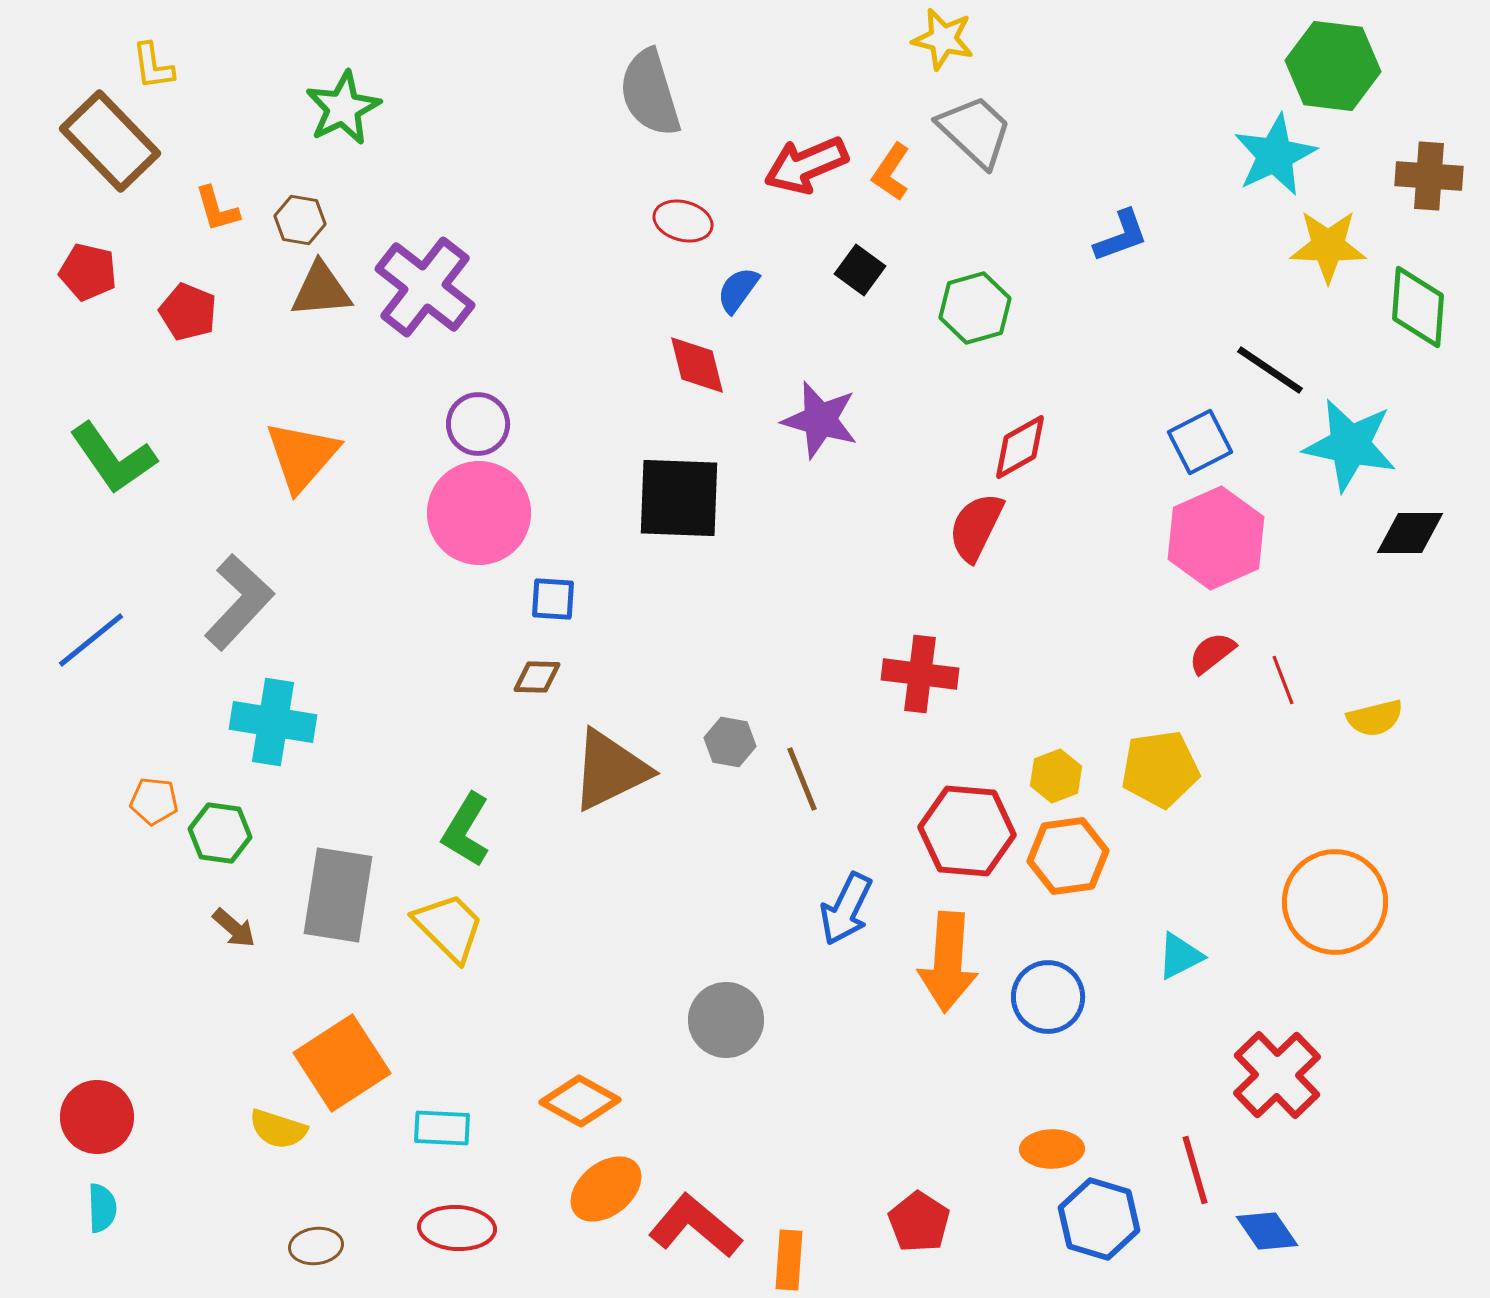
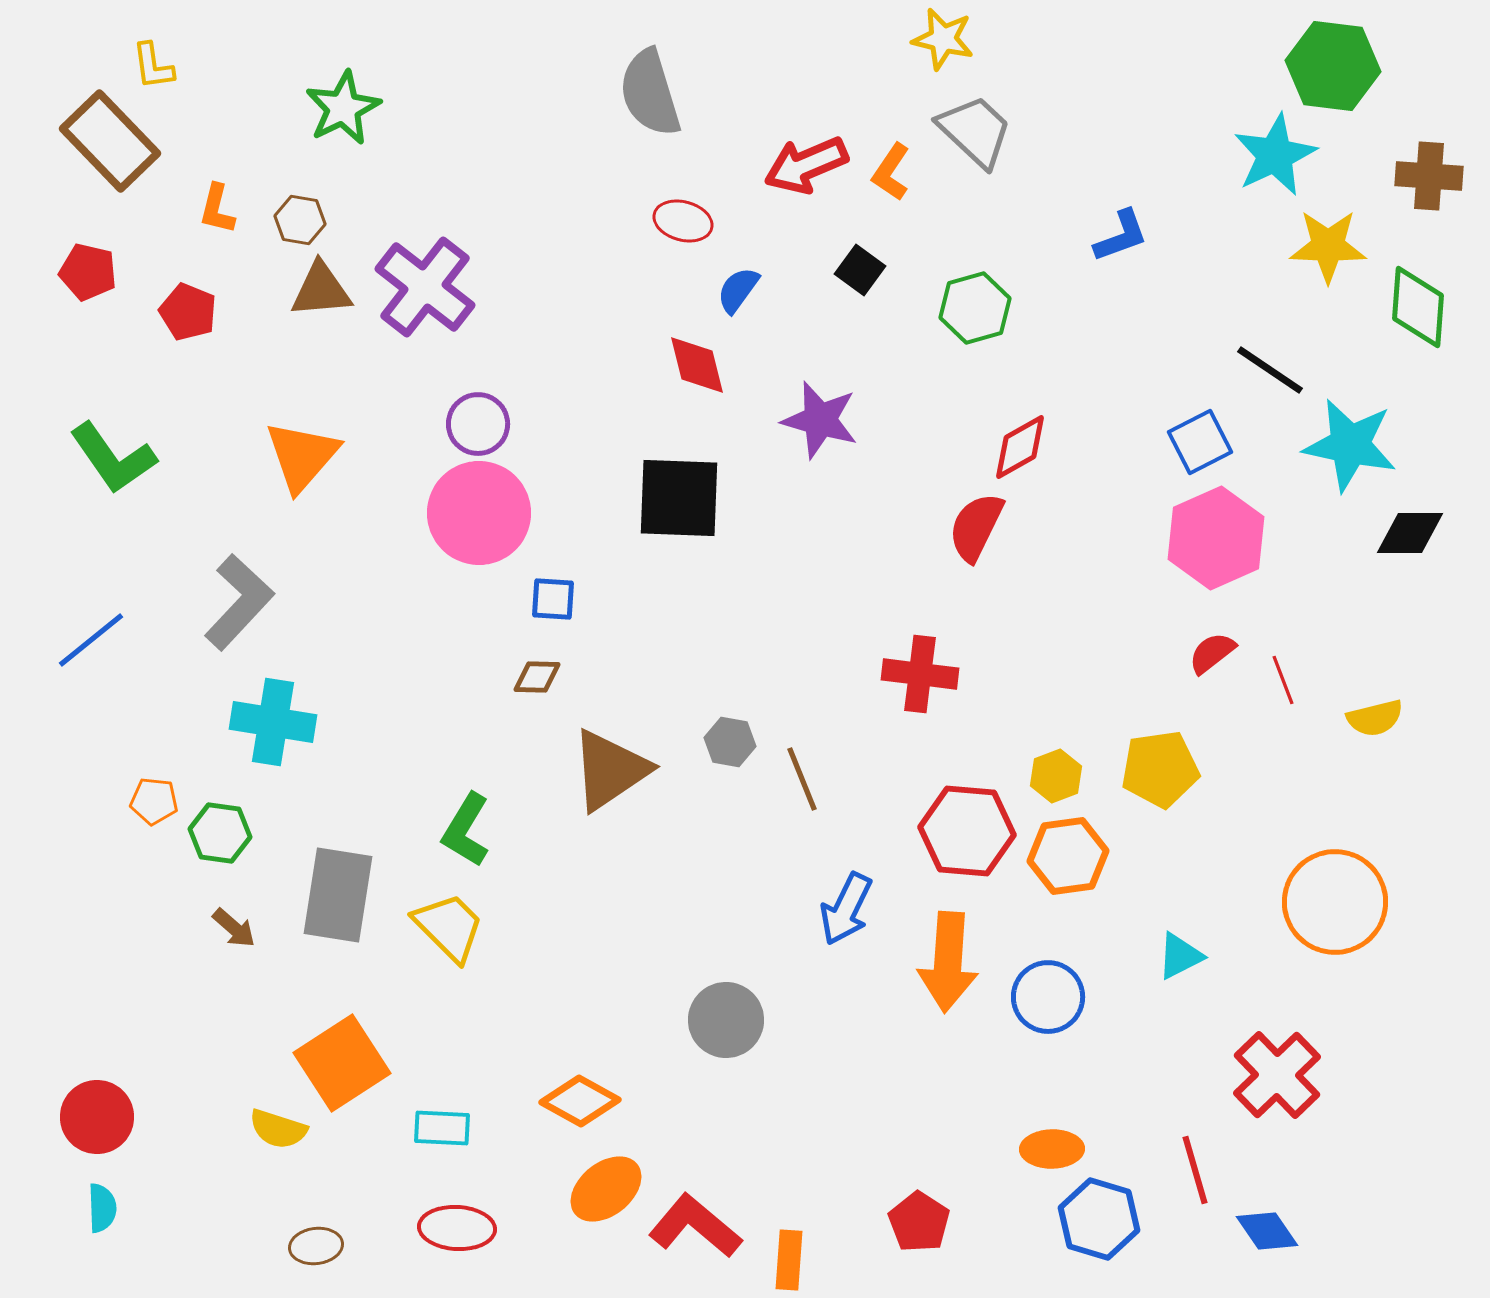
orange L-shape at (217, 209): rotated 30 degrees clockwise
brown triangle at (610, 770): rotated 8 degrees counterclockwise
